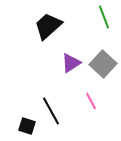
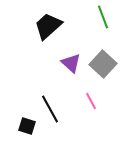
green line: moved 1 px left
purple triangle: rotated 45 degrees counterclockwise
black line: moved 1 px left, 2 px up
